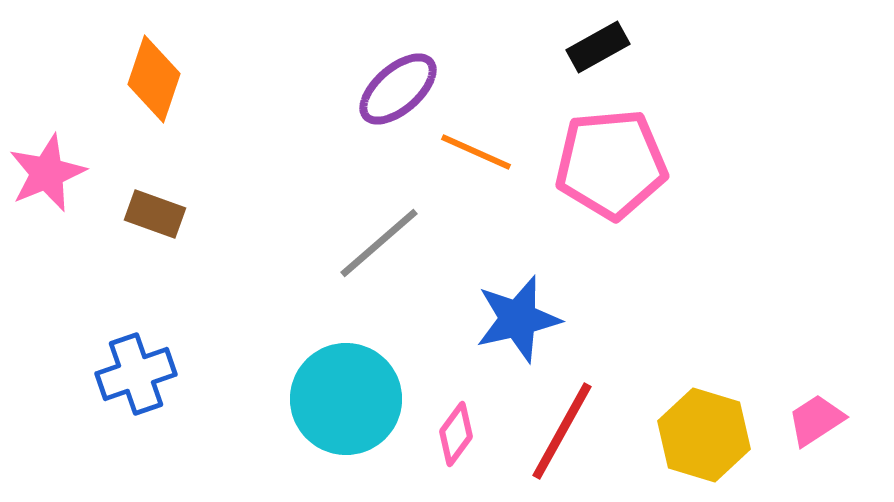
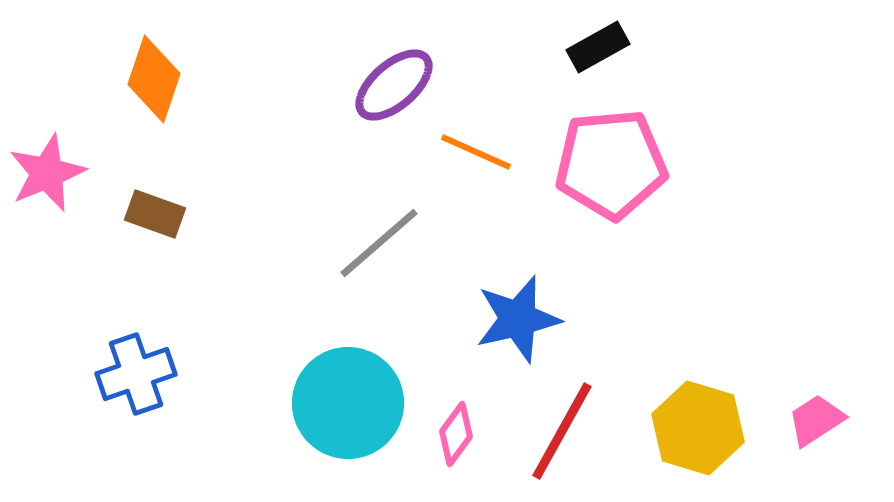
purple ellipse: moved 4 px left, 4 px up
cyan circle: moved 2 px right, 4 px down
yellow hexagon: moved 6 px left, 7 px up
